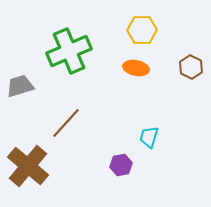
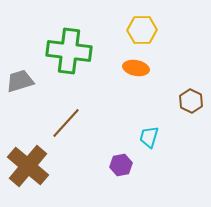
green cross: rotated 30 degrees clockwise
brown hexagon: moved 34 px down
gray trapezoid: moved 5 px up
